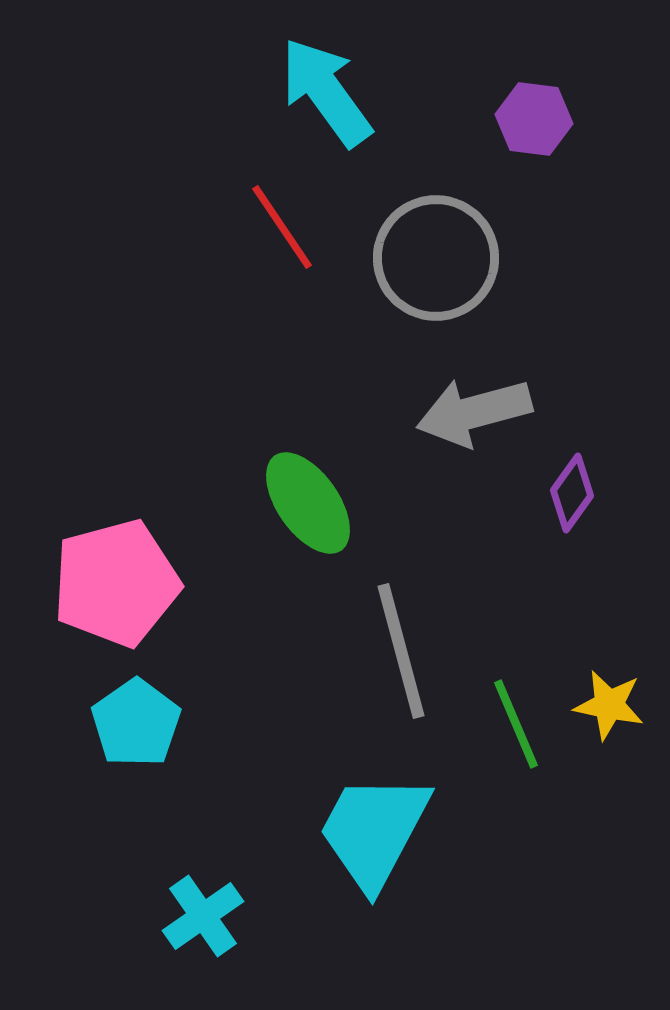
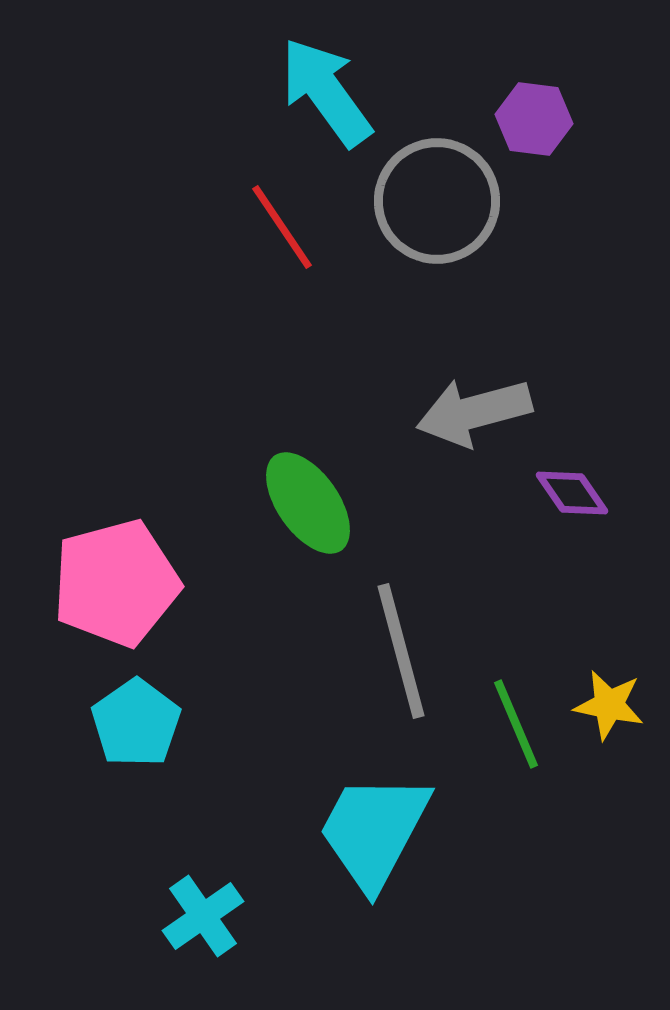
gray circle: moved 1 px right, 57 px up
purple diamond: rotated 70 degrees counterclockwise
